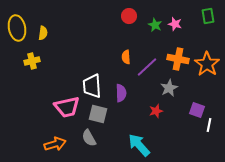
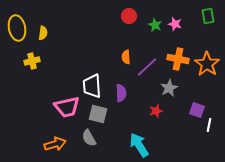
cyan arrow: rotated 10 degrees clockwise
